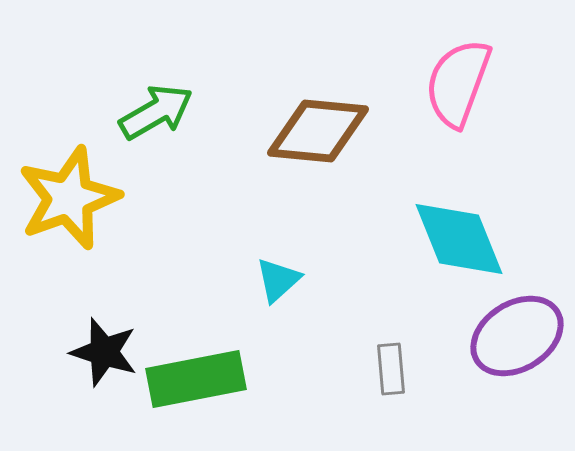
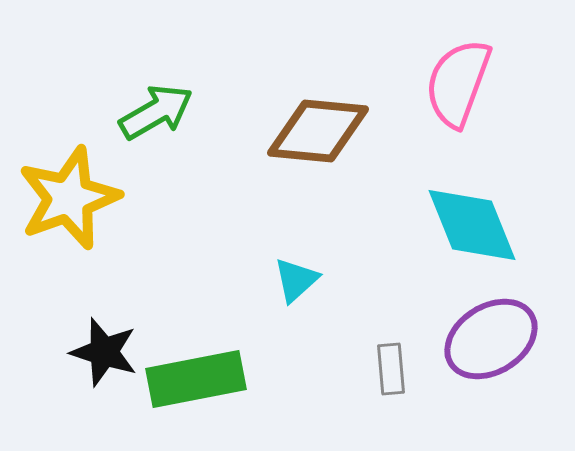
cyan diamond: moved 13 px right, 14 px up
cyan triangle: moved 18 px right
purple ellipse: moved 26 px left, 3 px down
